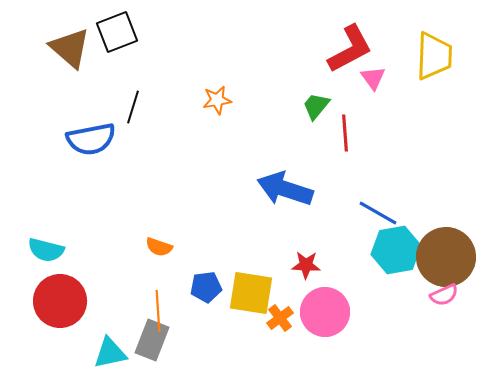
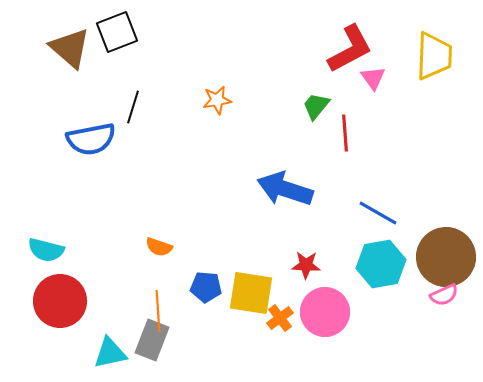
cyan hexagon: moved 15 px left, 14 px down
blue pentagon: rotated 12 degrees clockwise
